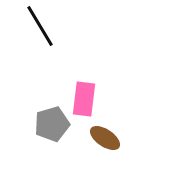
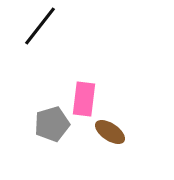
black line: rotated 69 degrees clockwise
brown ellipse: moved 5 px right, 6 px up
